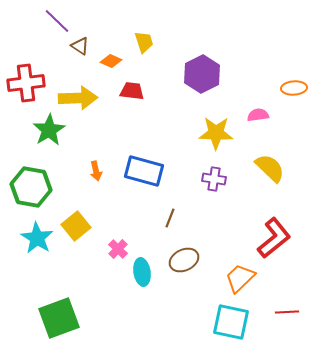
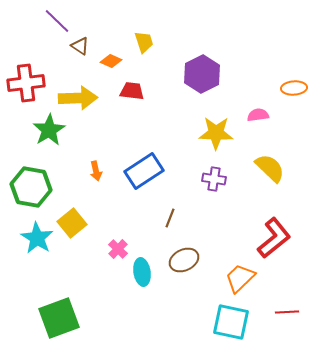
blue rectangle: rotated 48 degrees counterclockwise
yellow square: moved 4 px left, 3 px up
